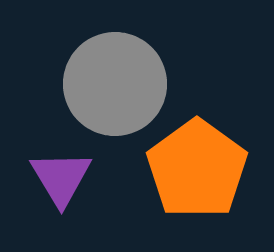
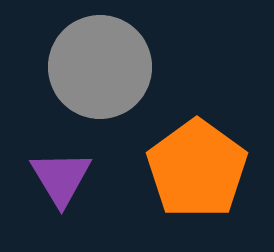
gray circle: moved 15 px left, 17 px up
